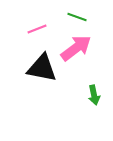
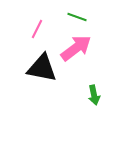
pink line: rotated 42 degrees counterclockwise
